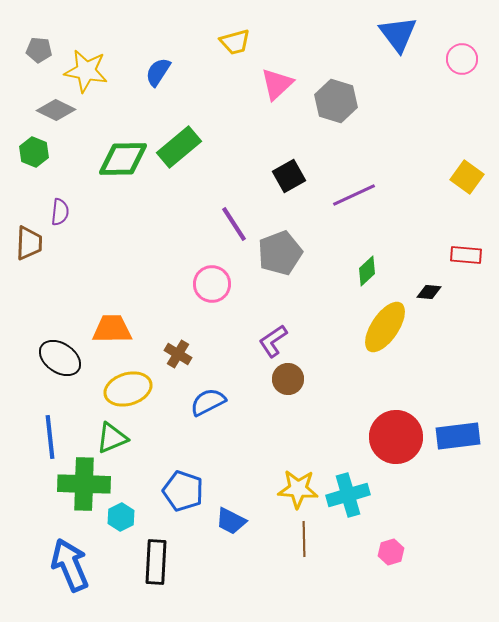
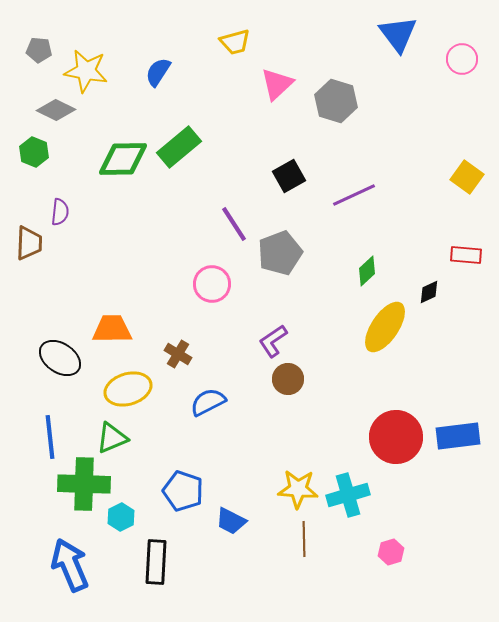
black diamond at (429, 292): rotated 30 degrees counterclockwise
